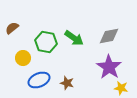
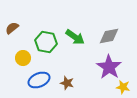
green arrow: moved 1 px right, 1 px up
yellow star: moved 2 px right, 1 px up
